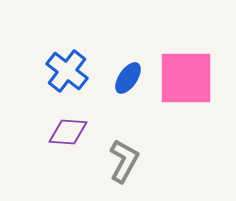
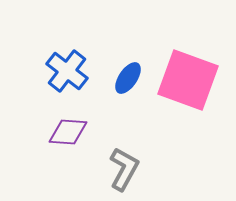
pink square: moved 2 px right, 2 px down; rotated 20 degrees clockwise
gray L-shape: moved 8 px down
